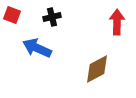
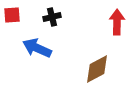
red square: rotated 24 degrees counterclockwise
